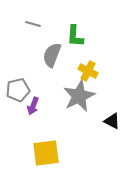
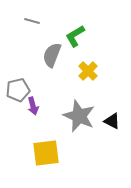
gray line: moved 1 px left, 3 px up
green L-shape: rotated 55 degrees clockwise
yellow cross: rotated 18 degrees clockwise
gray star: moved 20 px down; rotated 24 degrees counterclockwise
purple arrow: rotated 36 degrees counterclockwise
